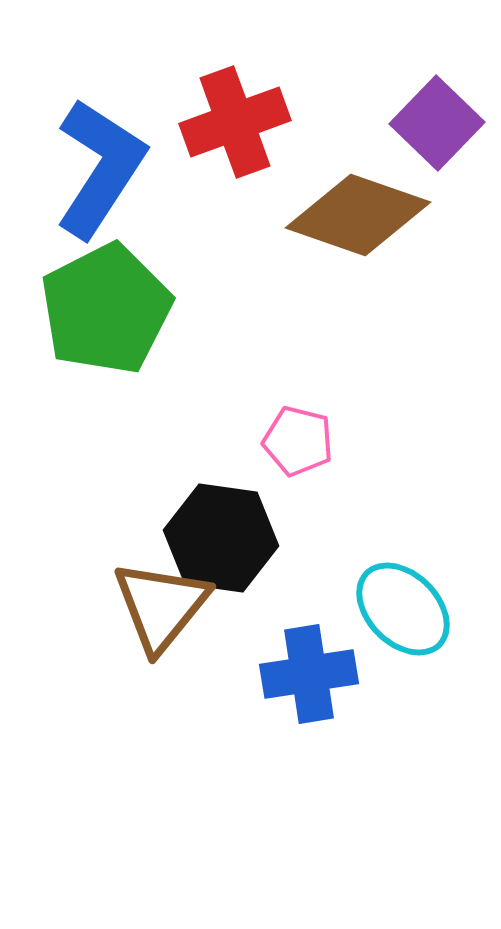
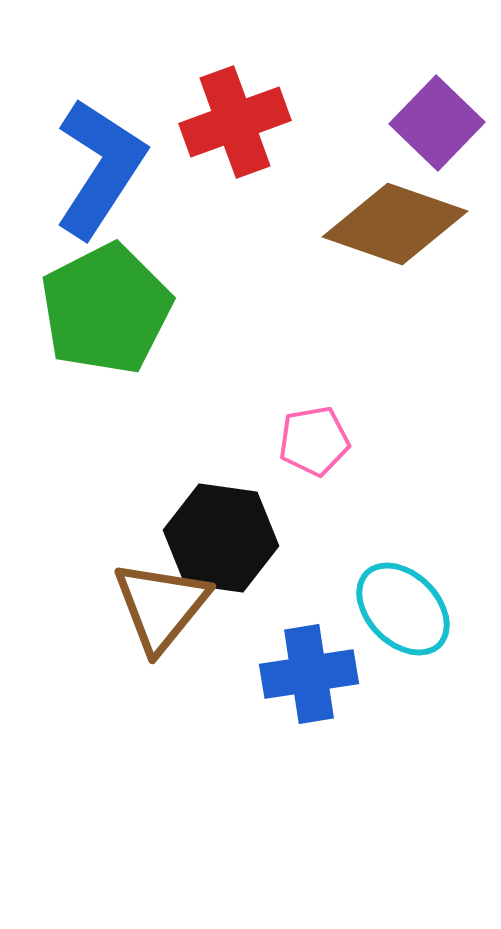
brown diamond: moved 37 px right, 9 px down
pink pentagon: moved 16 px right; rotated 24 degrees counterclockwise
